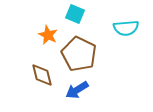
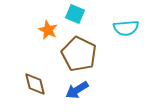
orange star: moved 5 px up
brown diamond: moved 7 px left, 9 px down
